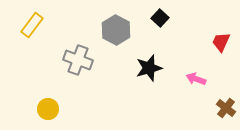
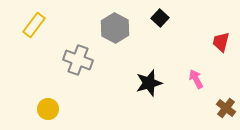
yellow rectangle: moved 2 px right
gray hexagon: moved 1 px left, 2 px up
red trapezoid: rotated 10 degrees counterclockwise
black star: moved 15 px down
pink arrow: rotated 42 degrees clockwise
